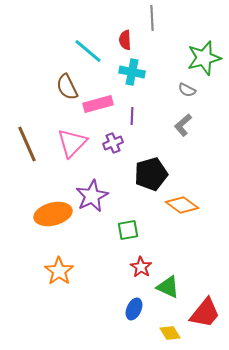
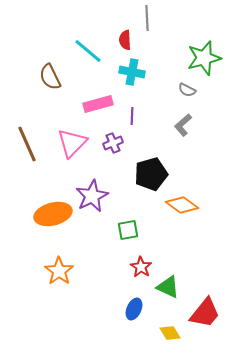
gray line: moved 5 px left
brown semicircle: moved 17 px left, 10 px up
